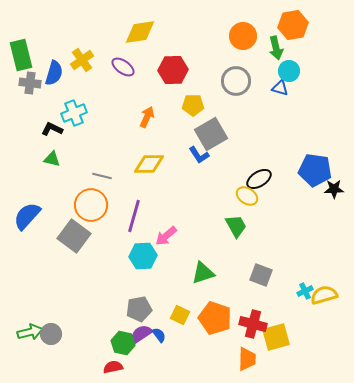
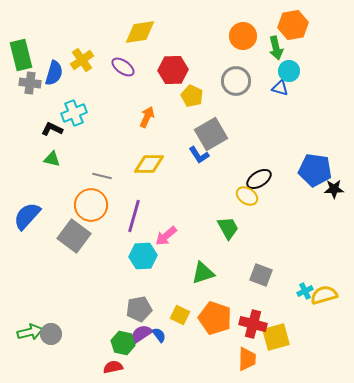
yellow pentagon at (193, 105): moved 1 px left, 9 px up; rotated 25 degrees clockwise
green trapezoid at (236, 226): moved 8 px left, 2 px down
